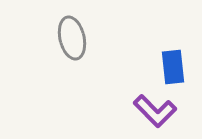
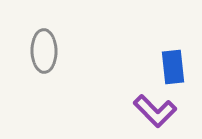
gray ellipse: moved 28 px left, 13 px down; rotated 12 degrees clockwise
